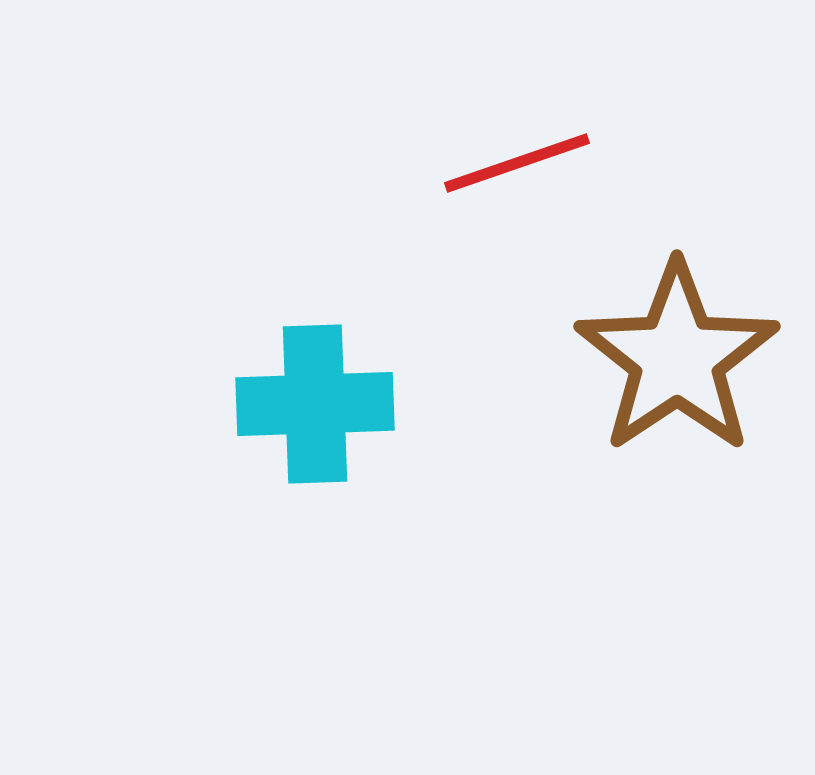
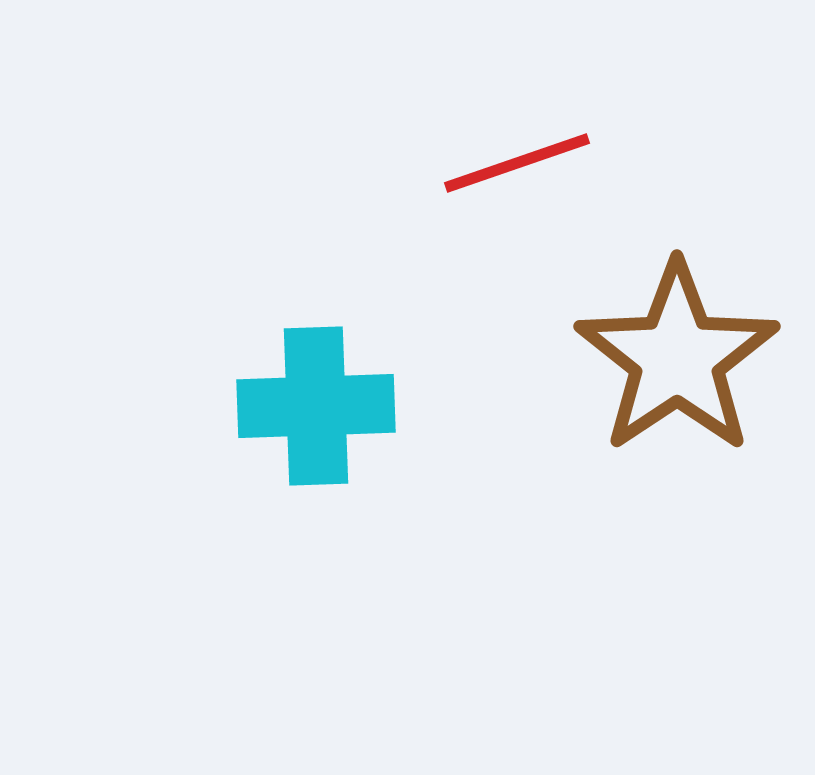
cyan cross: moved 1 px right, 2 px down
